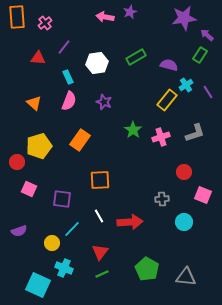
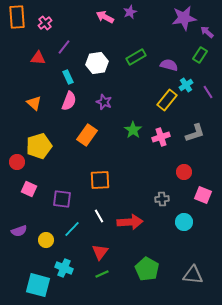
pink arrow at (105, 17): rotated 18 degrees clockwise
purple arrow at (207, 35): moved 3 px up
orange rectangle at (80, 140): moved 7 px right, 5 px up
yellow circle at (52, 243): moved 6 px left, 3 px up
gray triangle at (186, 277): moved 7 px right, 2 px up
cyan square at (38, 285): rotated 10 degrees counterclockwise
